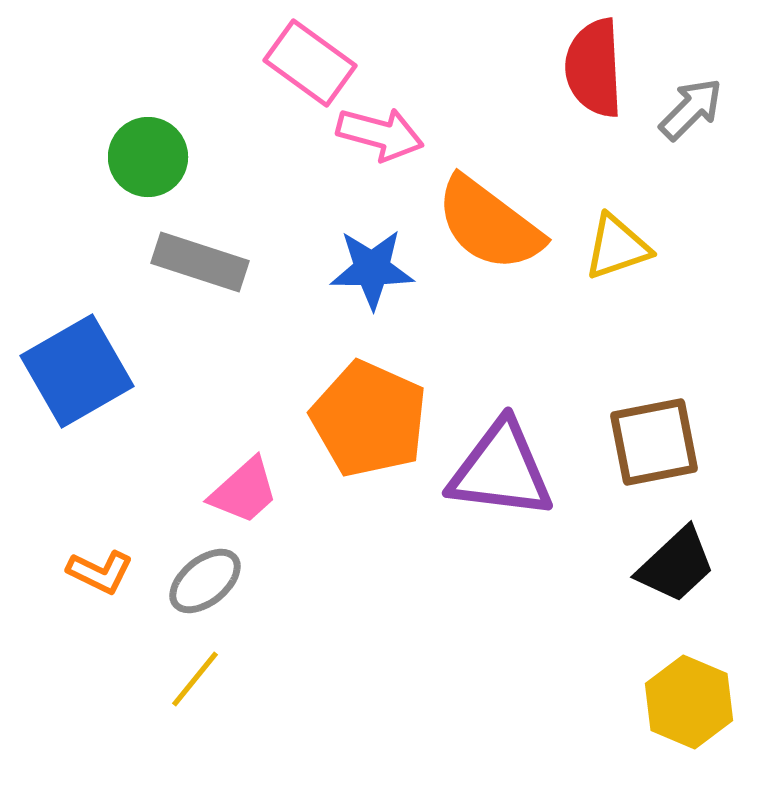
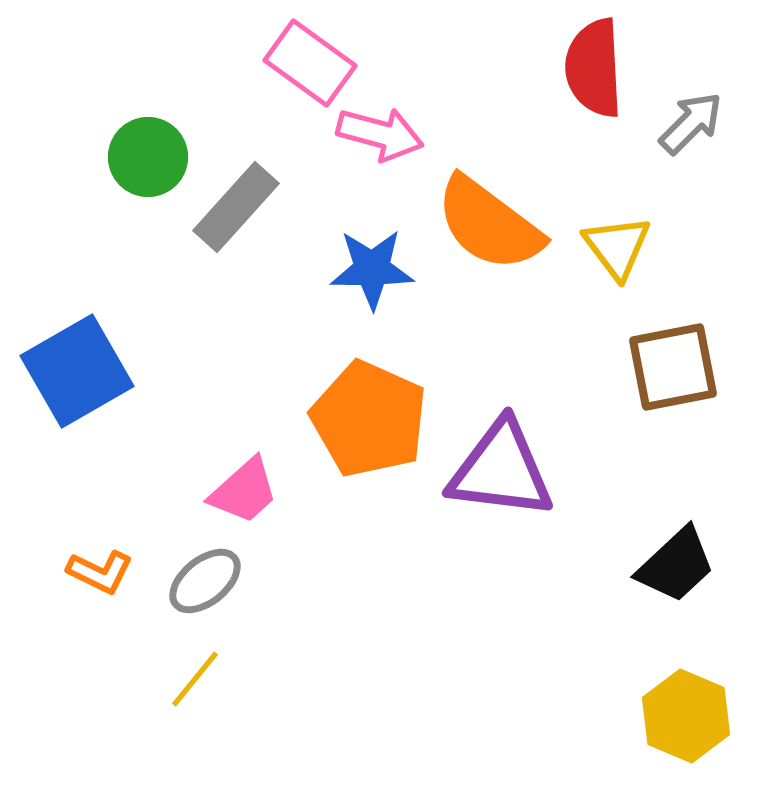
gray arrow: moved 14 px down
yellow triangle: rotated 48 degrees counterclockwise
gray rectangle: moved 36 px right, 55 px up; rotated 66 degrees counterclockwise
brown square: moved 19 px right, 75 px up
yellow hexagon: moved 3 px left, 14 px down
